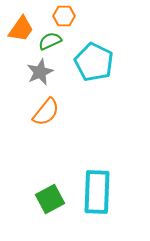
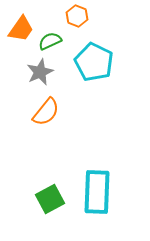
orange hexagon: moved 13 px right; rotated 20 degrees clockwise
